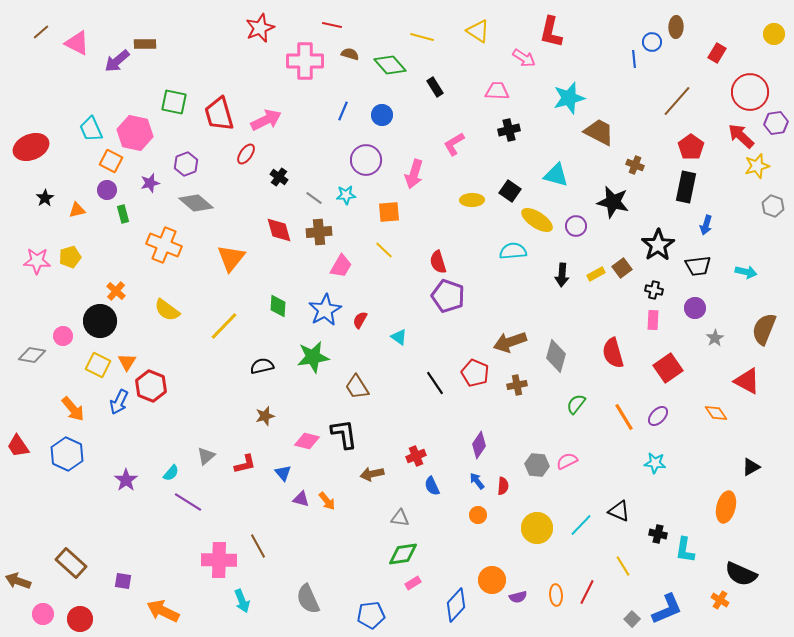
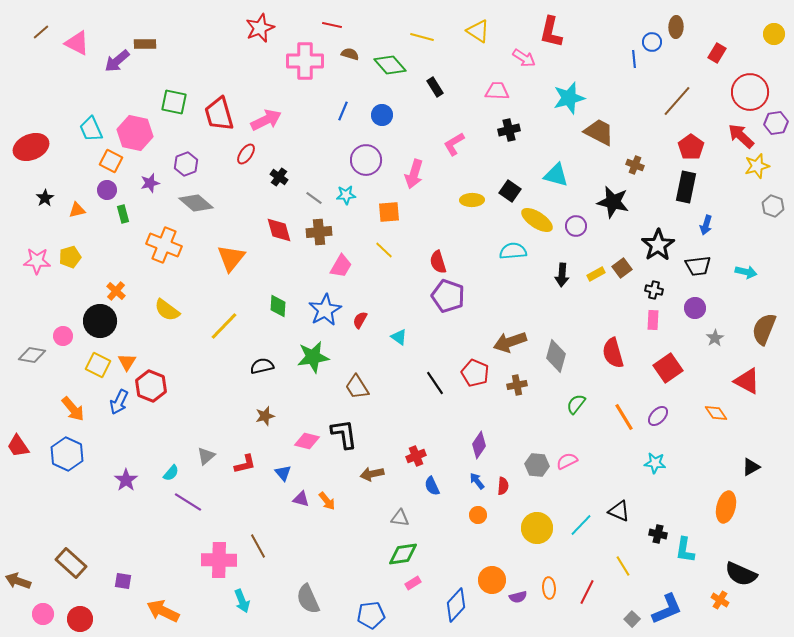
orange ellipse at (556, 595): moved 7 px left, 7 px up
